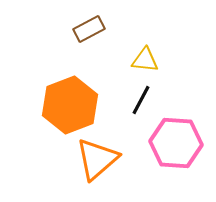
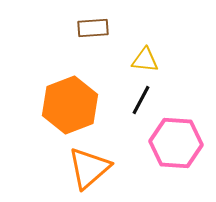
brown rectangle: moved 4 px right, 1 px up; rotated 24 degrees clockwise
orange triangle: moved 8 px left, 9 px down
